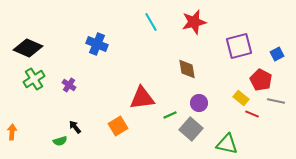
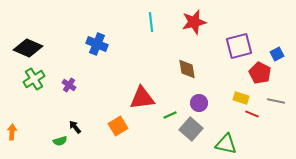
cyan line: rotated 24 degrees clockwise
red pentagon: moved 1 px left, 7 px up
yellow rectangle: rotated 21 degrees counterclockwise
green triangle: moved 1 px left
